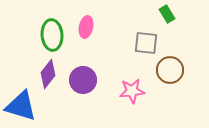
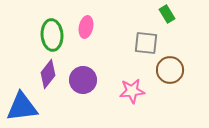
blue triangle: moved 1 px right, 1 px down; rotated 24 degrees counterclockwise
